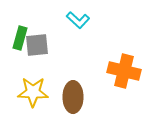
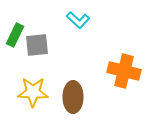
green rectangle: moved 5 px left, 3 px up; rotated 10 degrees clockwise
